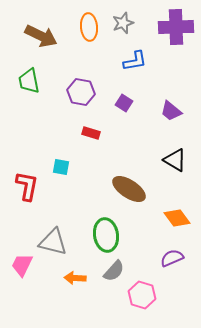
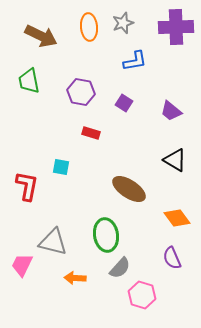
purple semicircle: rotated 90 degrees counterclockwise
gray semicircle: moved 6 px right, 3 px up
